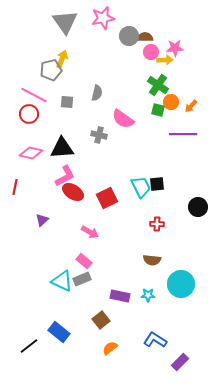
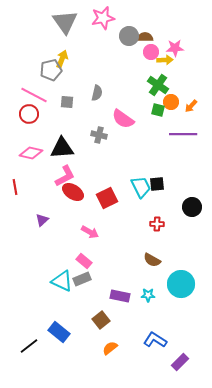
red line at (15, 187): rotated 21 degrees counterclockwise
black circle at (198, 207): moved 6 px left
brown semicircle at (152, 260): rotated 24 degrees clockwise
